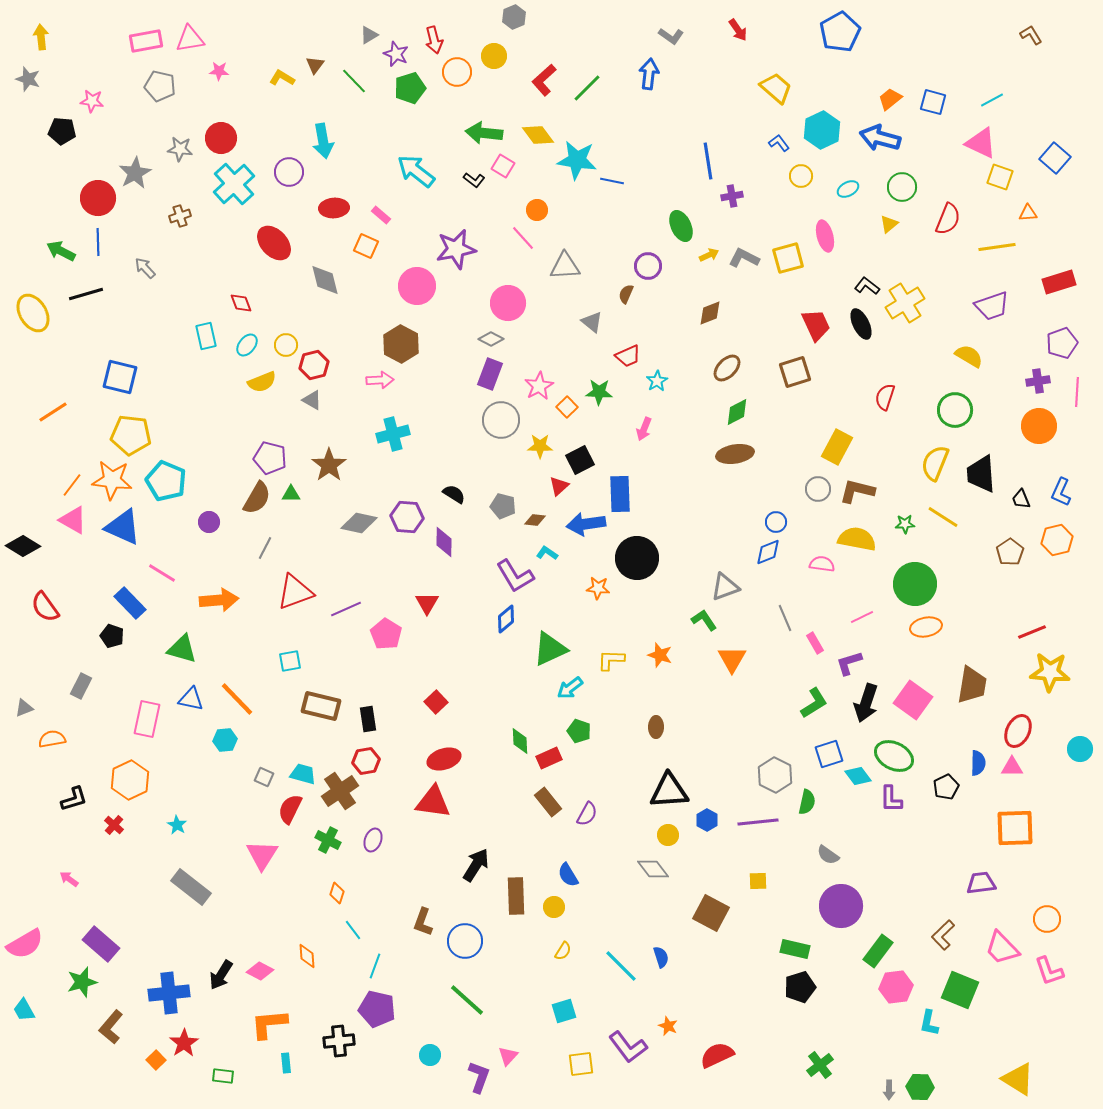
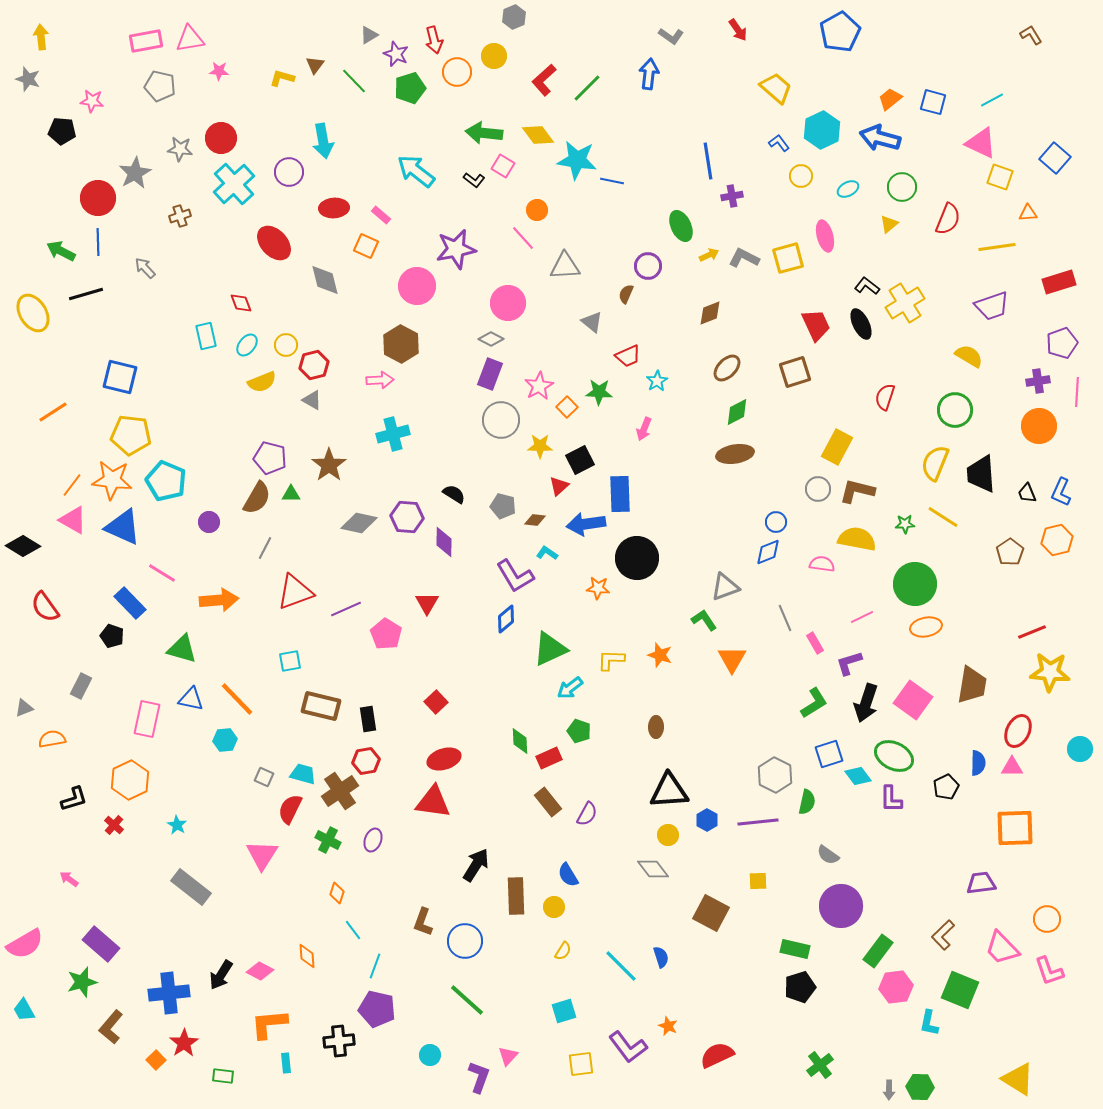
yellow L-shape at (282, 78): rotated 15 degrees counterclockwise
black trapezoid at (1021, 499): moved 6 px right, 6 px up
